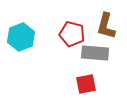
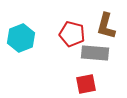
cyan hexagon: moved 1 px down
